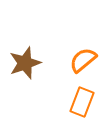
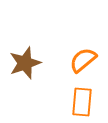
orange rectangle: rotated 16 degrees counterclockwise
